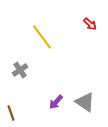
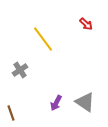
red arrow: moved 4 px left
yellow line: moved 1 px right, 2 px down
purple arrow: moved 1 px down; rotated 14 degrees counterclockwise
